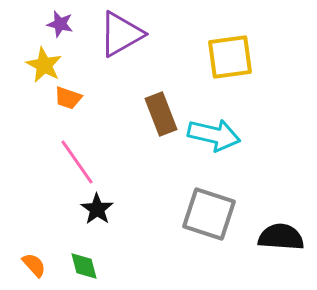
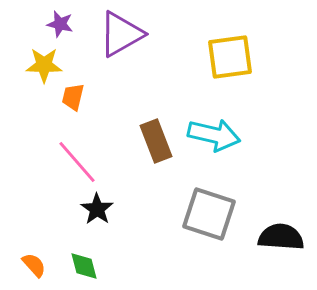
yellow star: rotated 27 degrees counterclockwise
orange trapezoid: moved 5 px right, 1 px up; rotated 84 degrees clockwise
brown rectangle: moved 5 px left, 27 px down
pink line: rotated 6 degrees counterclockwise
